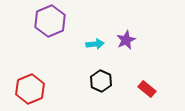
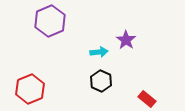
purple star: rotated 12 degrees counterclockwise
cyan arrow: moved 4 px right, 8 px down
red rectangle: moved 10 px down
